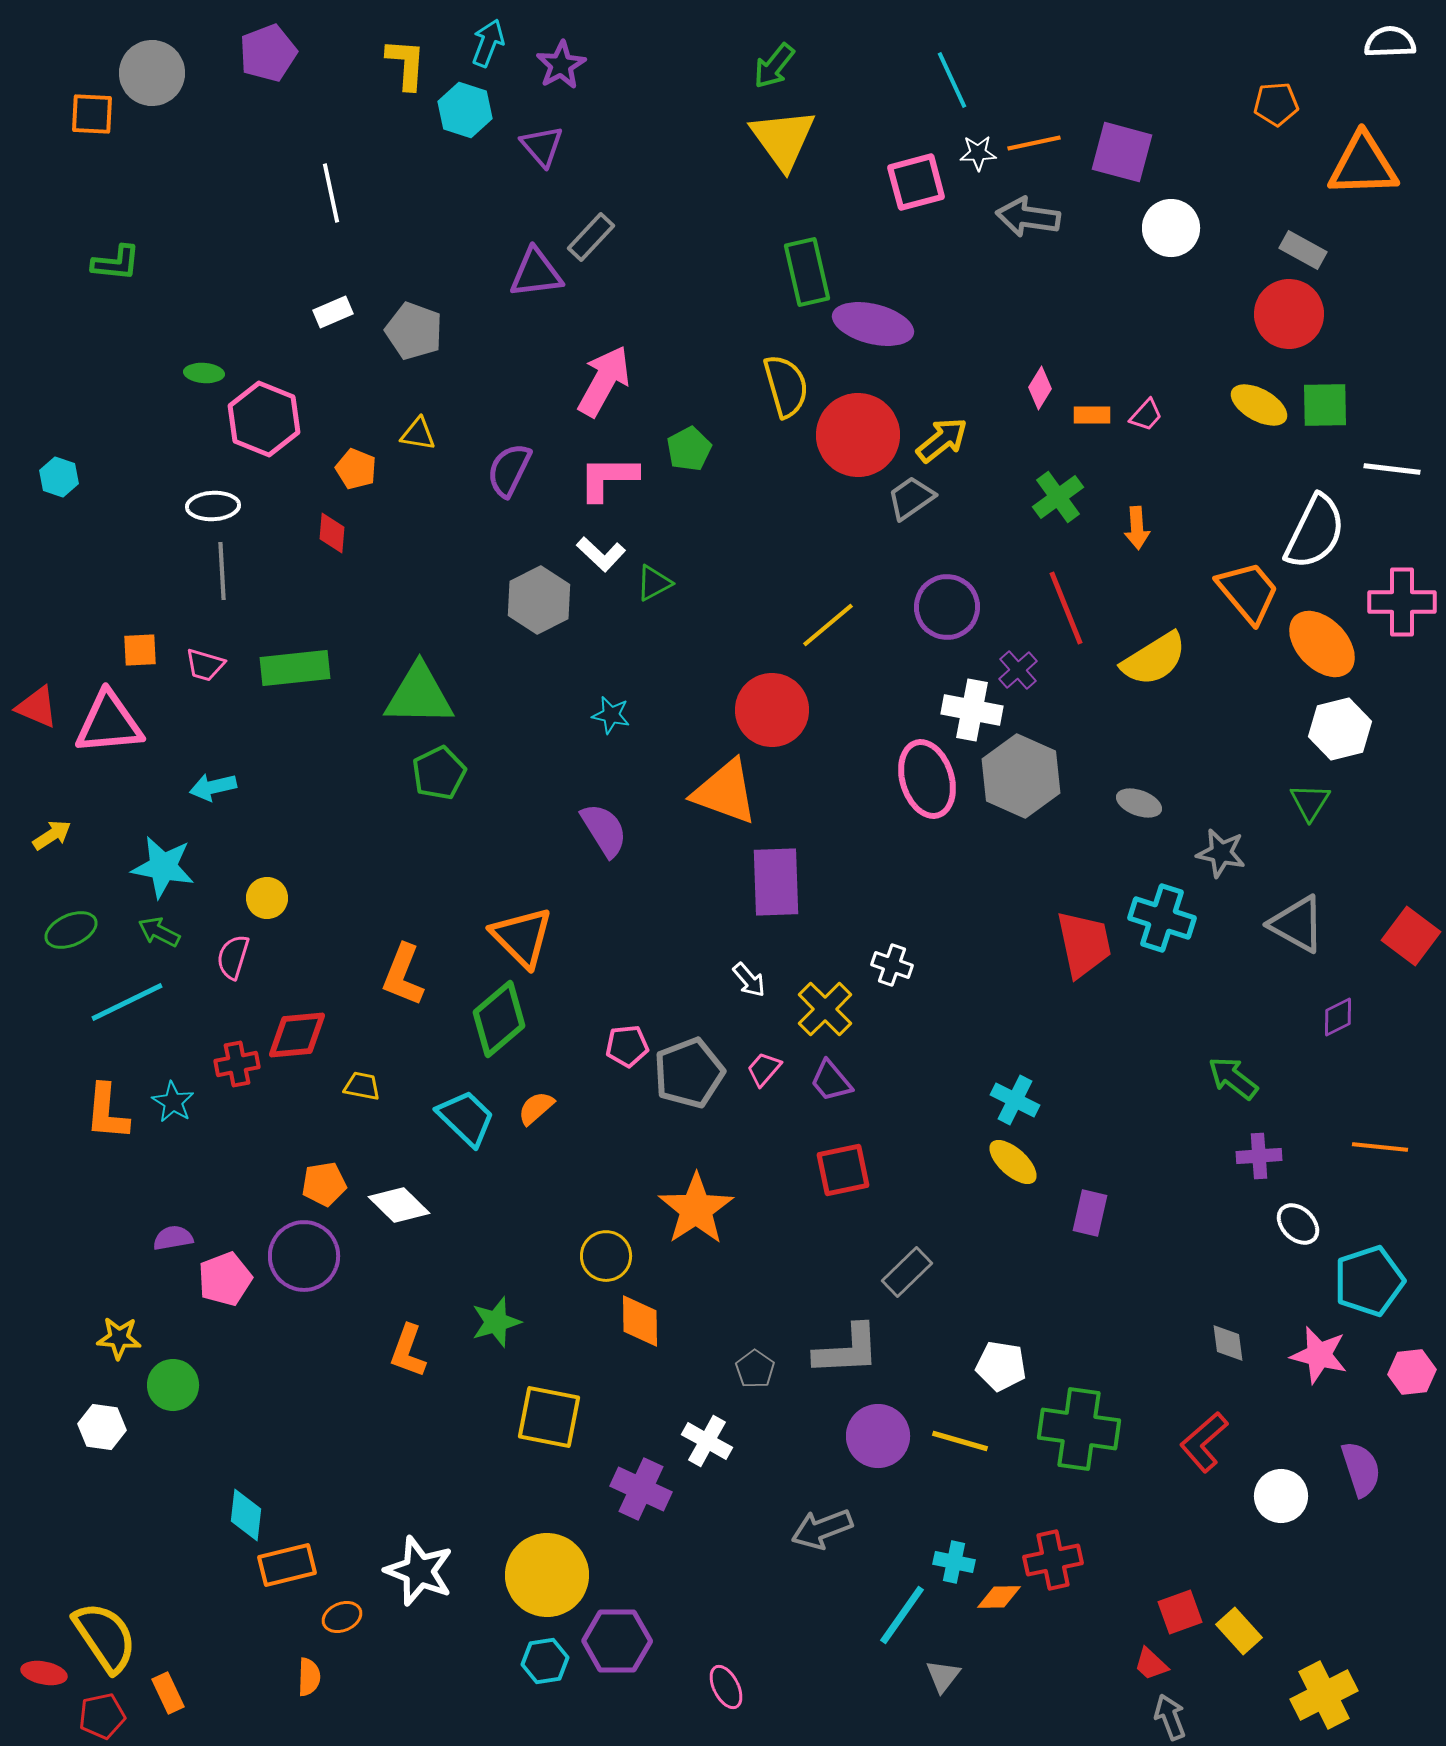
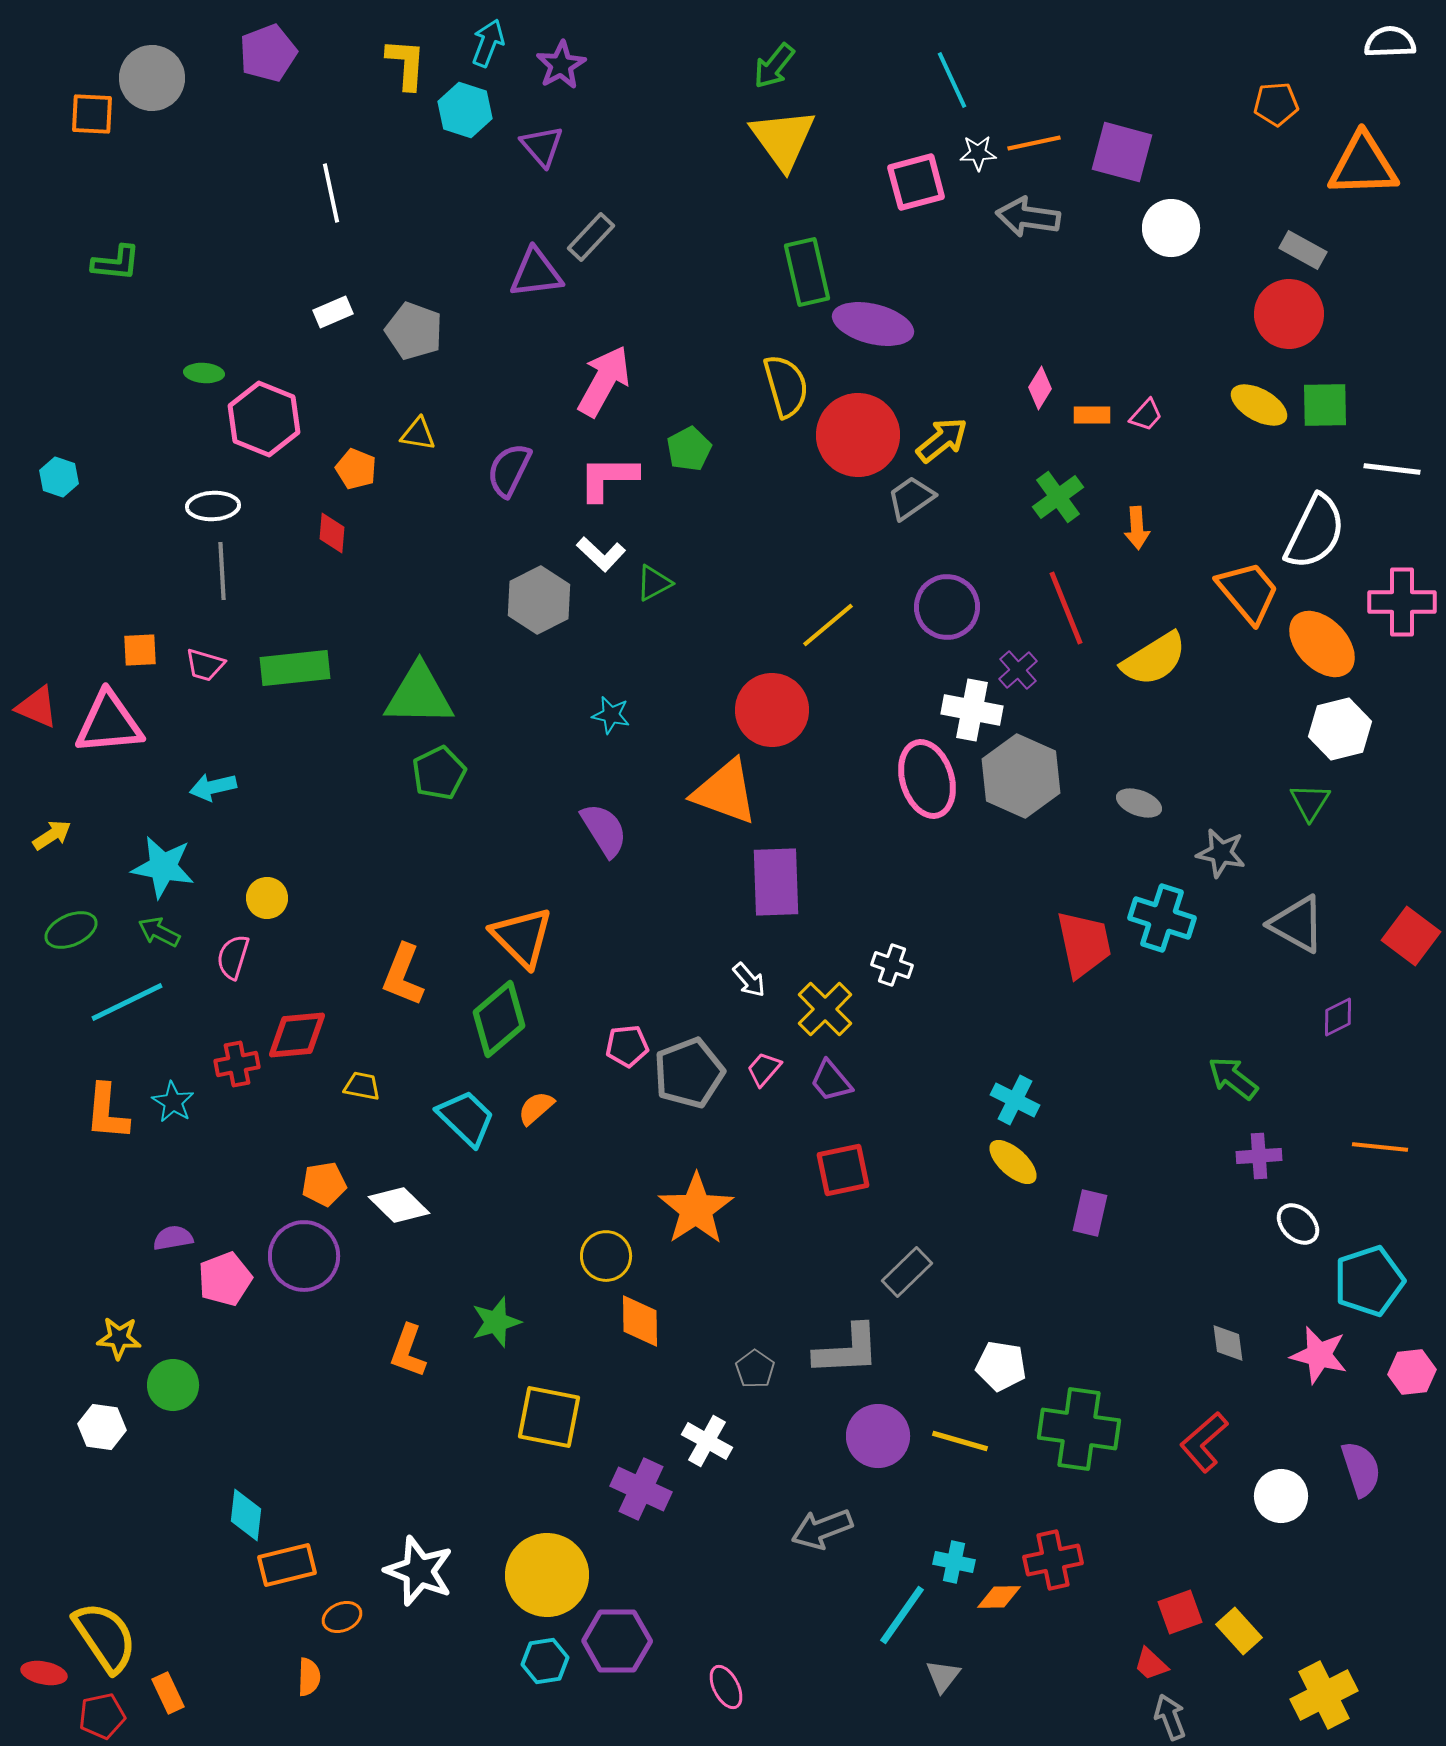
gray circle at (152, 73): moved 5 px down
